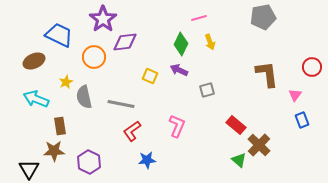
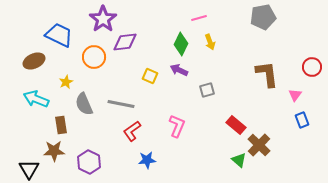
gray semicircle: moved 7 px down; rotated 10 degrees counterclockwise
brown rectangle: moved 1 px right, 1 px up
